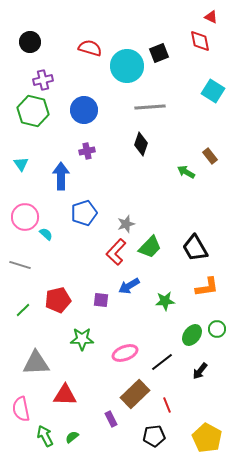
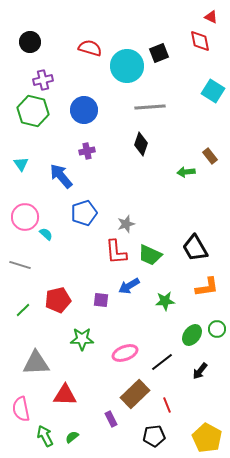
green arrow at (186, 172): rotated 36 degrees counterclockwise
blue arrow at (61, 176): rotated 40 degrees counterclockwise
green trapezoid at (150, 247): moved 8 px down; rotated 70 degrees clockwise
red L-shape at (116, 252): rotated 48 degrees counterclockwise
